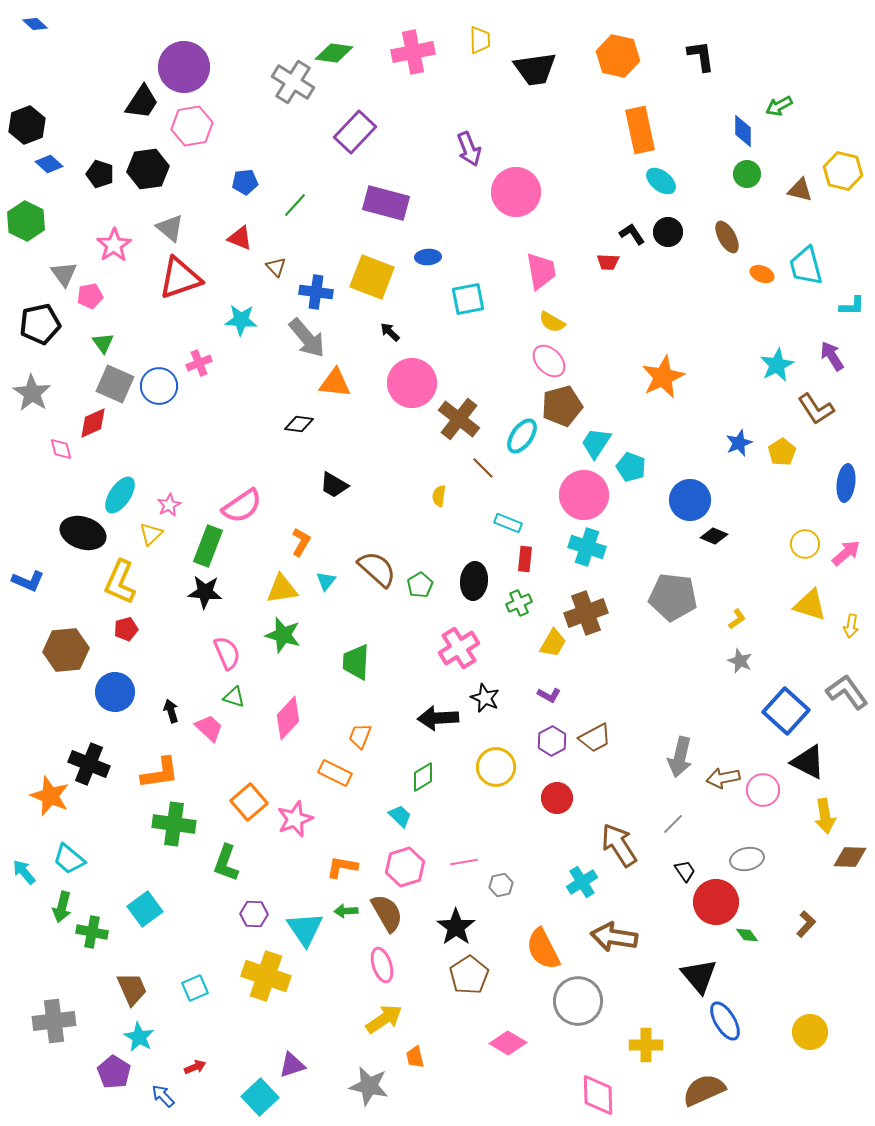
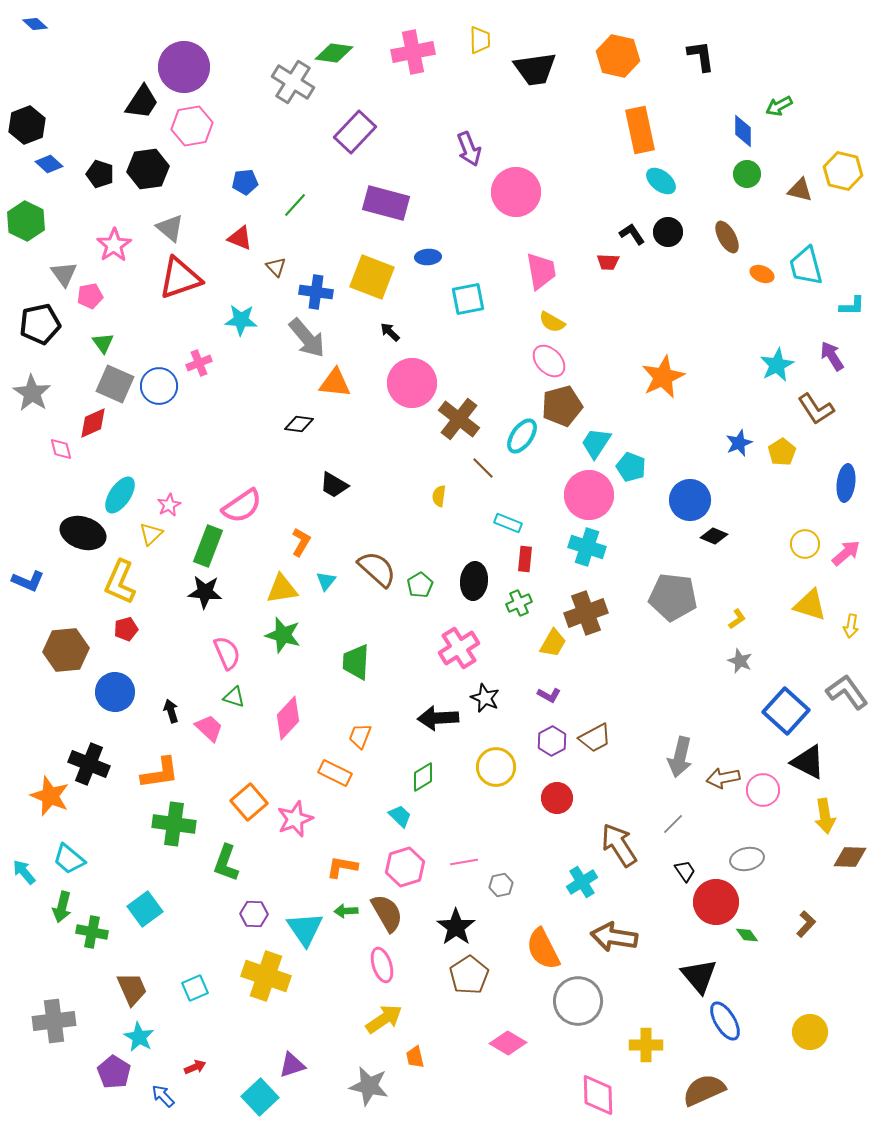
pink circle at (584, 495): moved 5 px right
